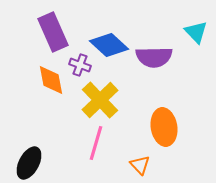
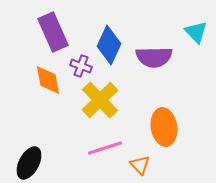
blue diamond: rotated 72 degrees clockwise
purple cross: moved 1 px right, 1 px down
orange diamond: moved 3 px left
pink line: moved 9 px right, 5 px down; rotated 56 degrees clockwise
